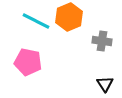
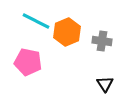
orange hexagon: moved 2 px left, 15 px down
